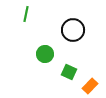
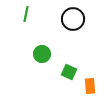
black circle: moved 11 px up
green circle: moved 3 px left
orange rectangle: rotated 49 degrees counterclockwise
